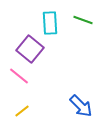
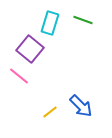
cyan rectangle: rotated 20 degrees clockwise
yellow line: moved 28 px right, 1 px down
